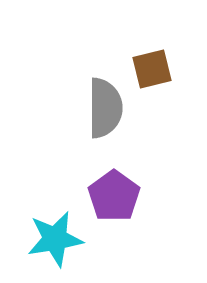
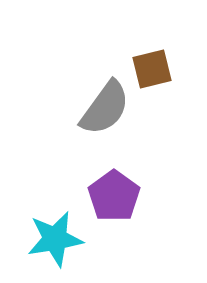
gray semicircle: rotated 36 degrees clockwise
